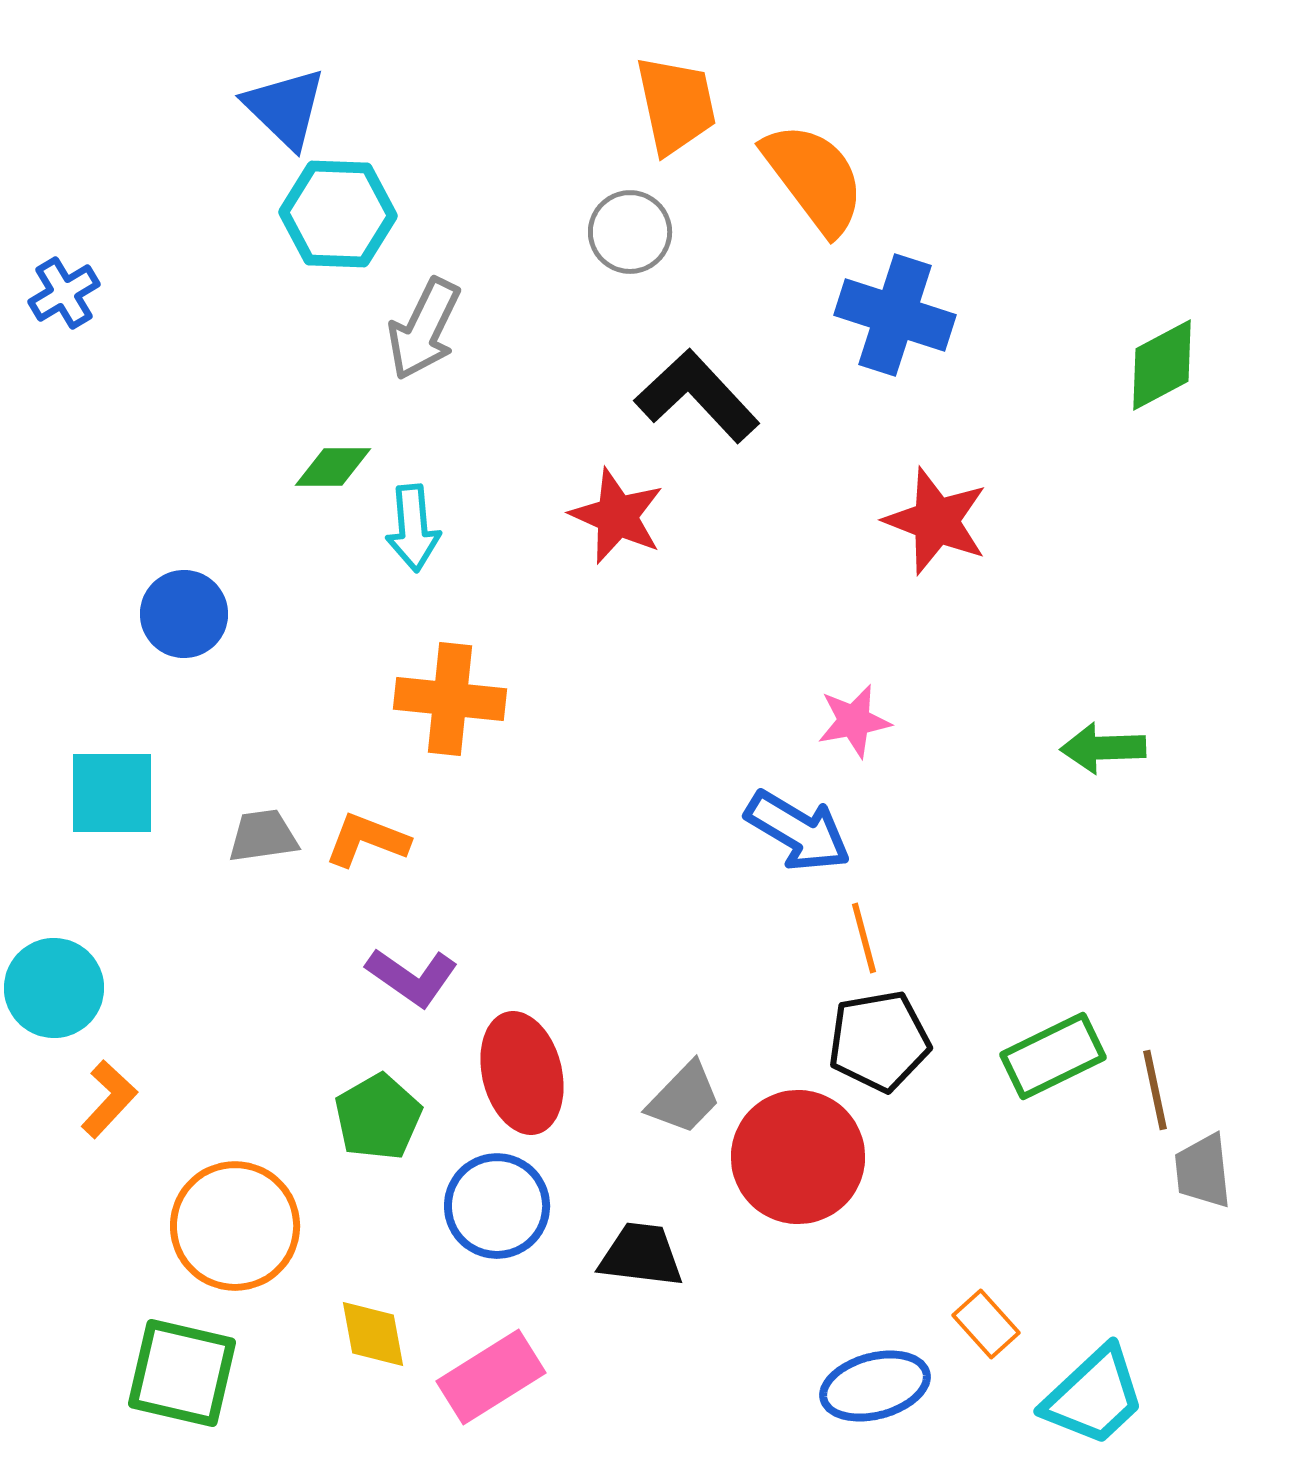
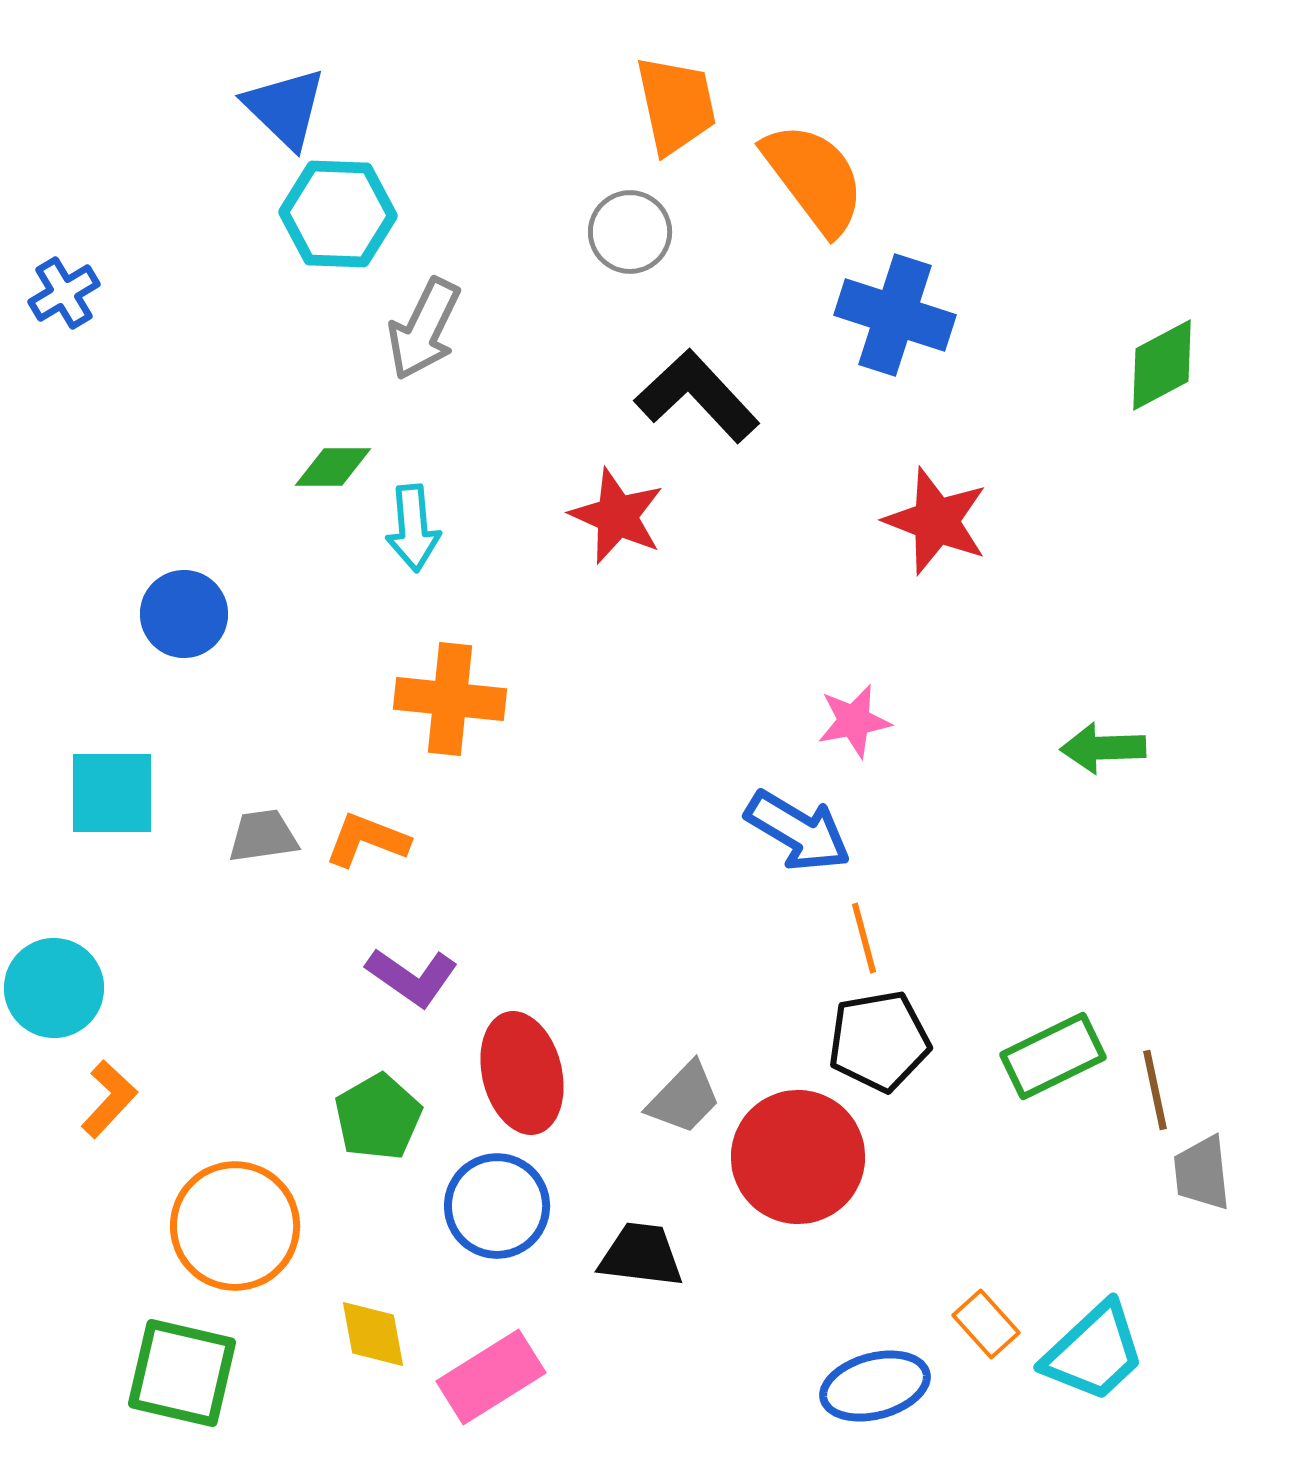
gray trapezoid at (1203, 1171): moved 1 px left, 2 px down
cyan trapezoid at (1094, 1396): moved 44 px up
